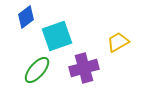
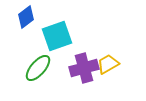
yellow trapezoid: moved 10 px left, 22 px down
green ellipse: moved 1 px right, 2 px up
